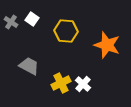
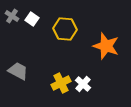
gray cross: moved 1 px right, 6 px up
yellow hexagon: moved 1 px left, 2 px up
orange star: moved 1 px left, 1 px down
gray trapezoid: moved 11 px left, 5 px down
